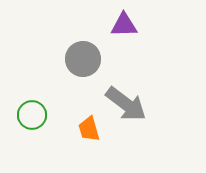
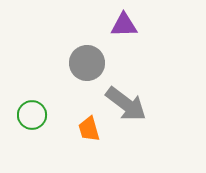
gray circle: moved 4 px right, 4 px down
